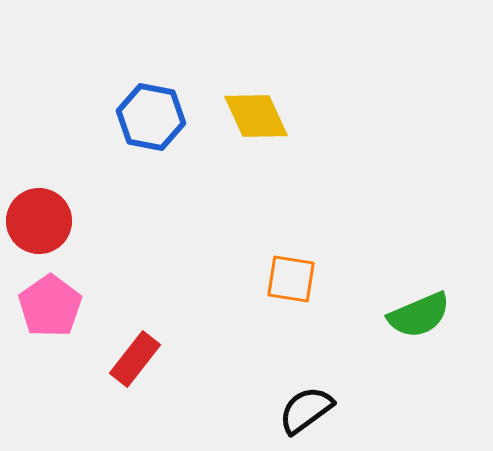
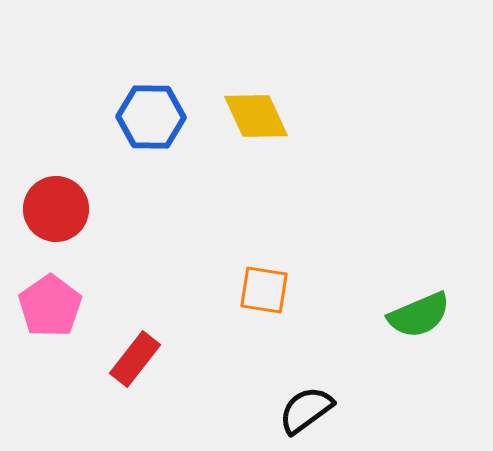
blue hexagon: rotated 10 degrees counterclockwise
red circle: moved 17 px right, 12 px up
orange square: moved 27 px left, 11 px down
